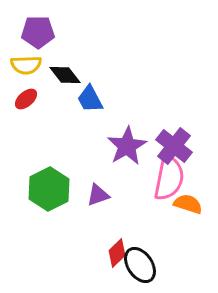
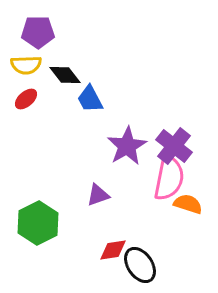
green hexagon: moved 11 px left, 34 px down
red diamond: moved 4 px left, 3 px up; rotated 36 degrees clockwise
